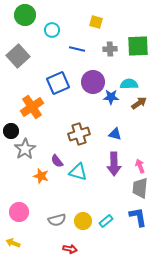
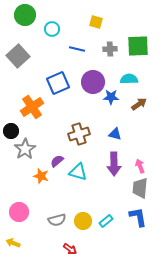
cyan circle: moved 1 px up
cyan semicircle: moved 5 px up
brown arrow: moved 1 px down
purple semicircle: rotated 88 degrees clockwise
red arrow: rotated 24 degrees clockwise
